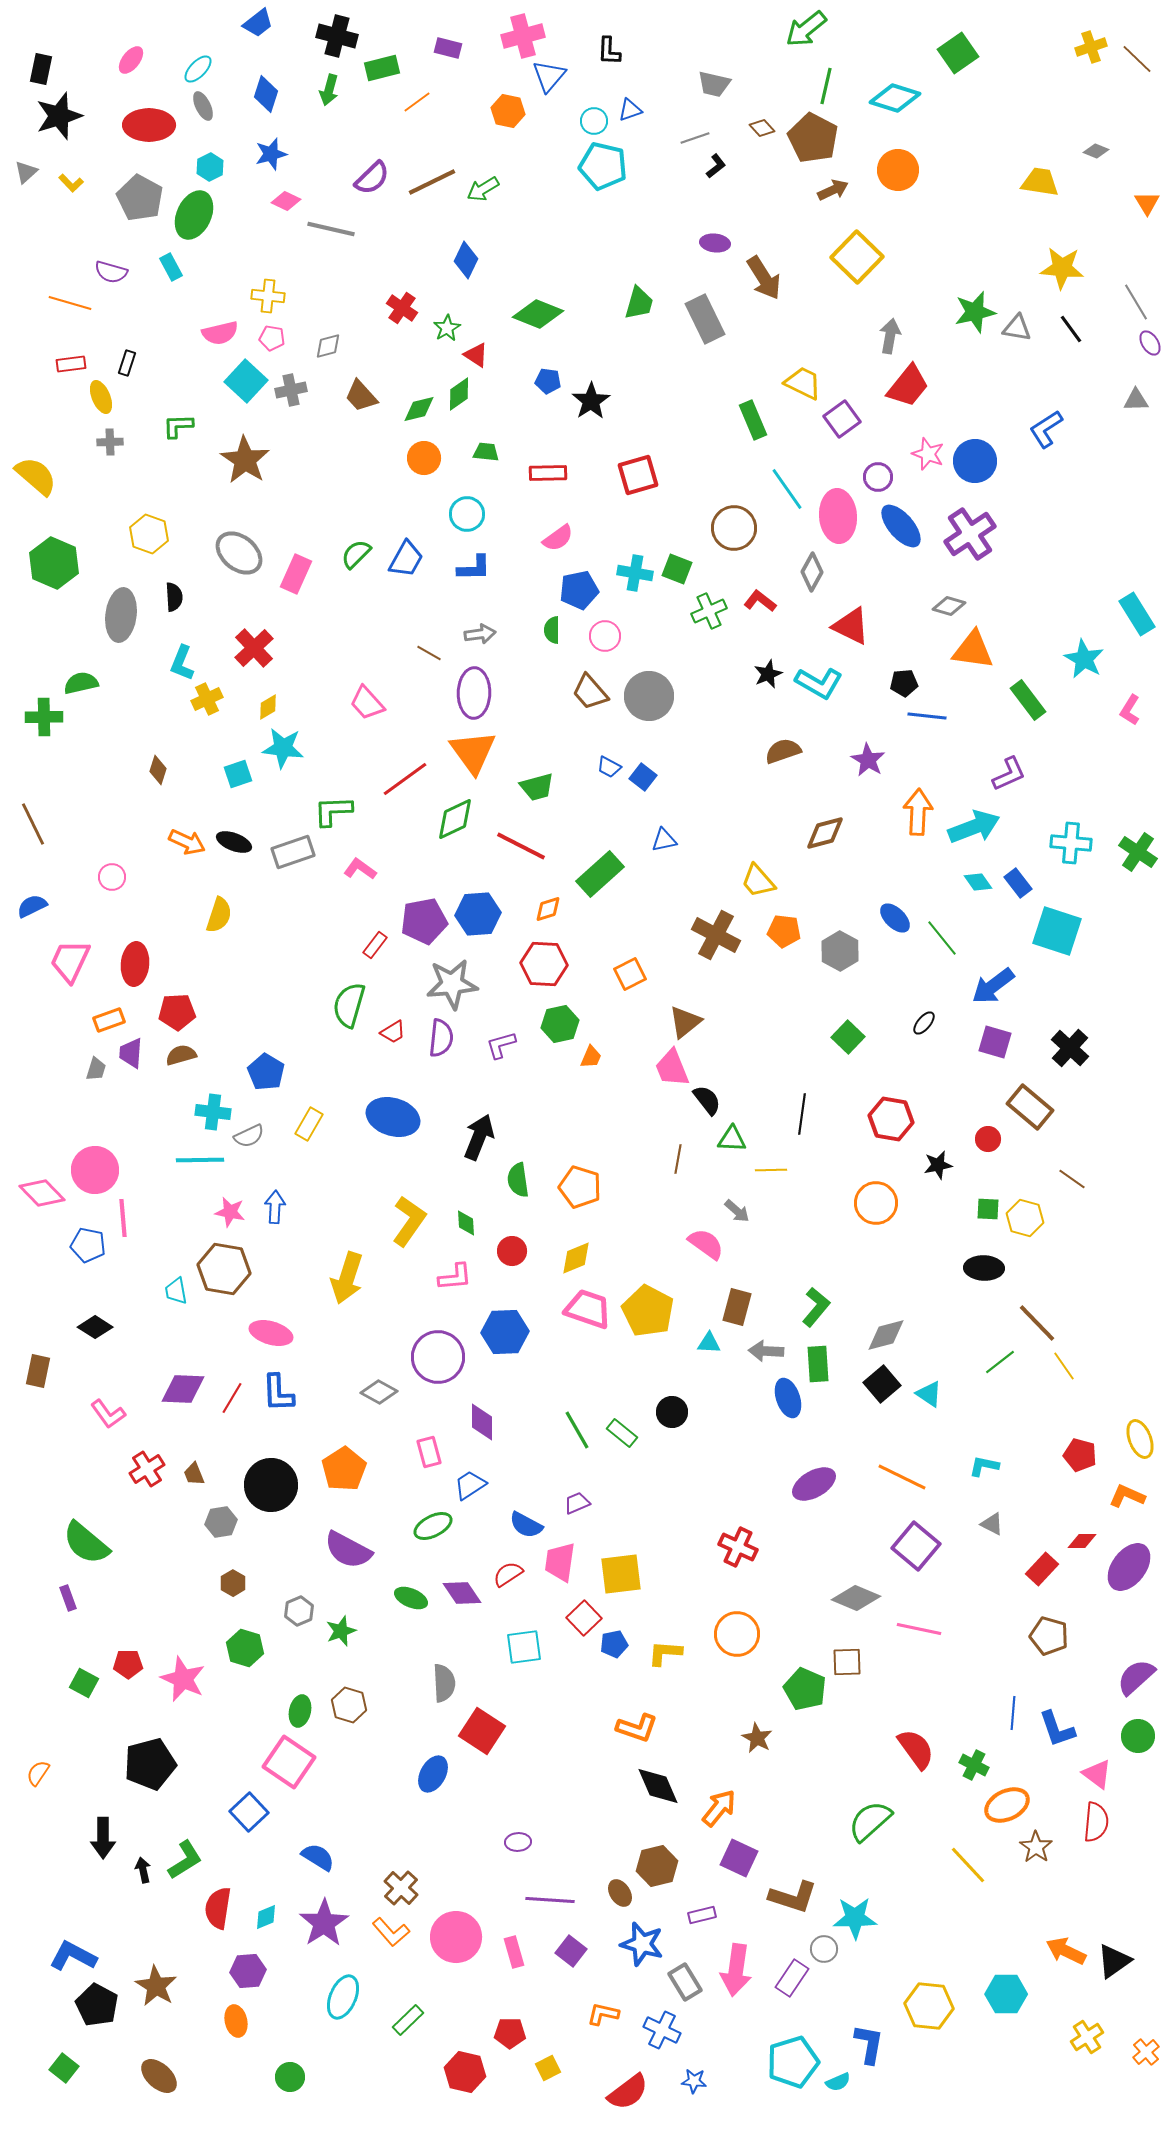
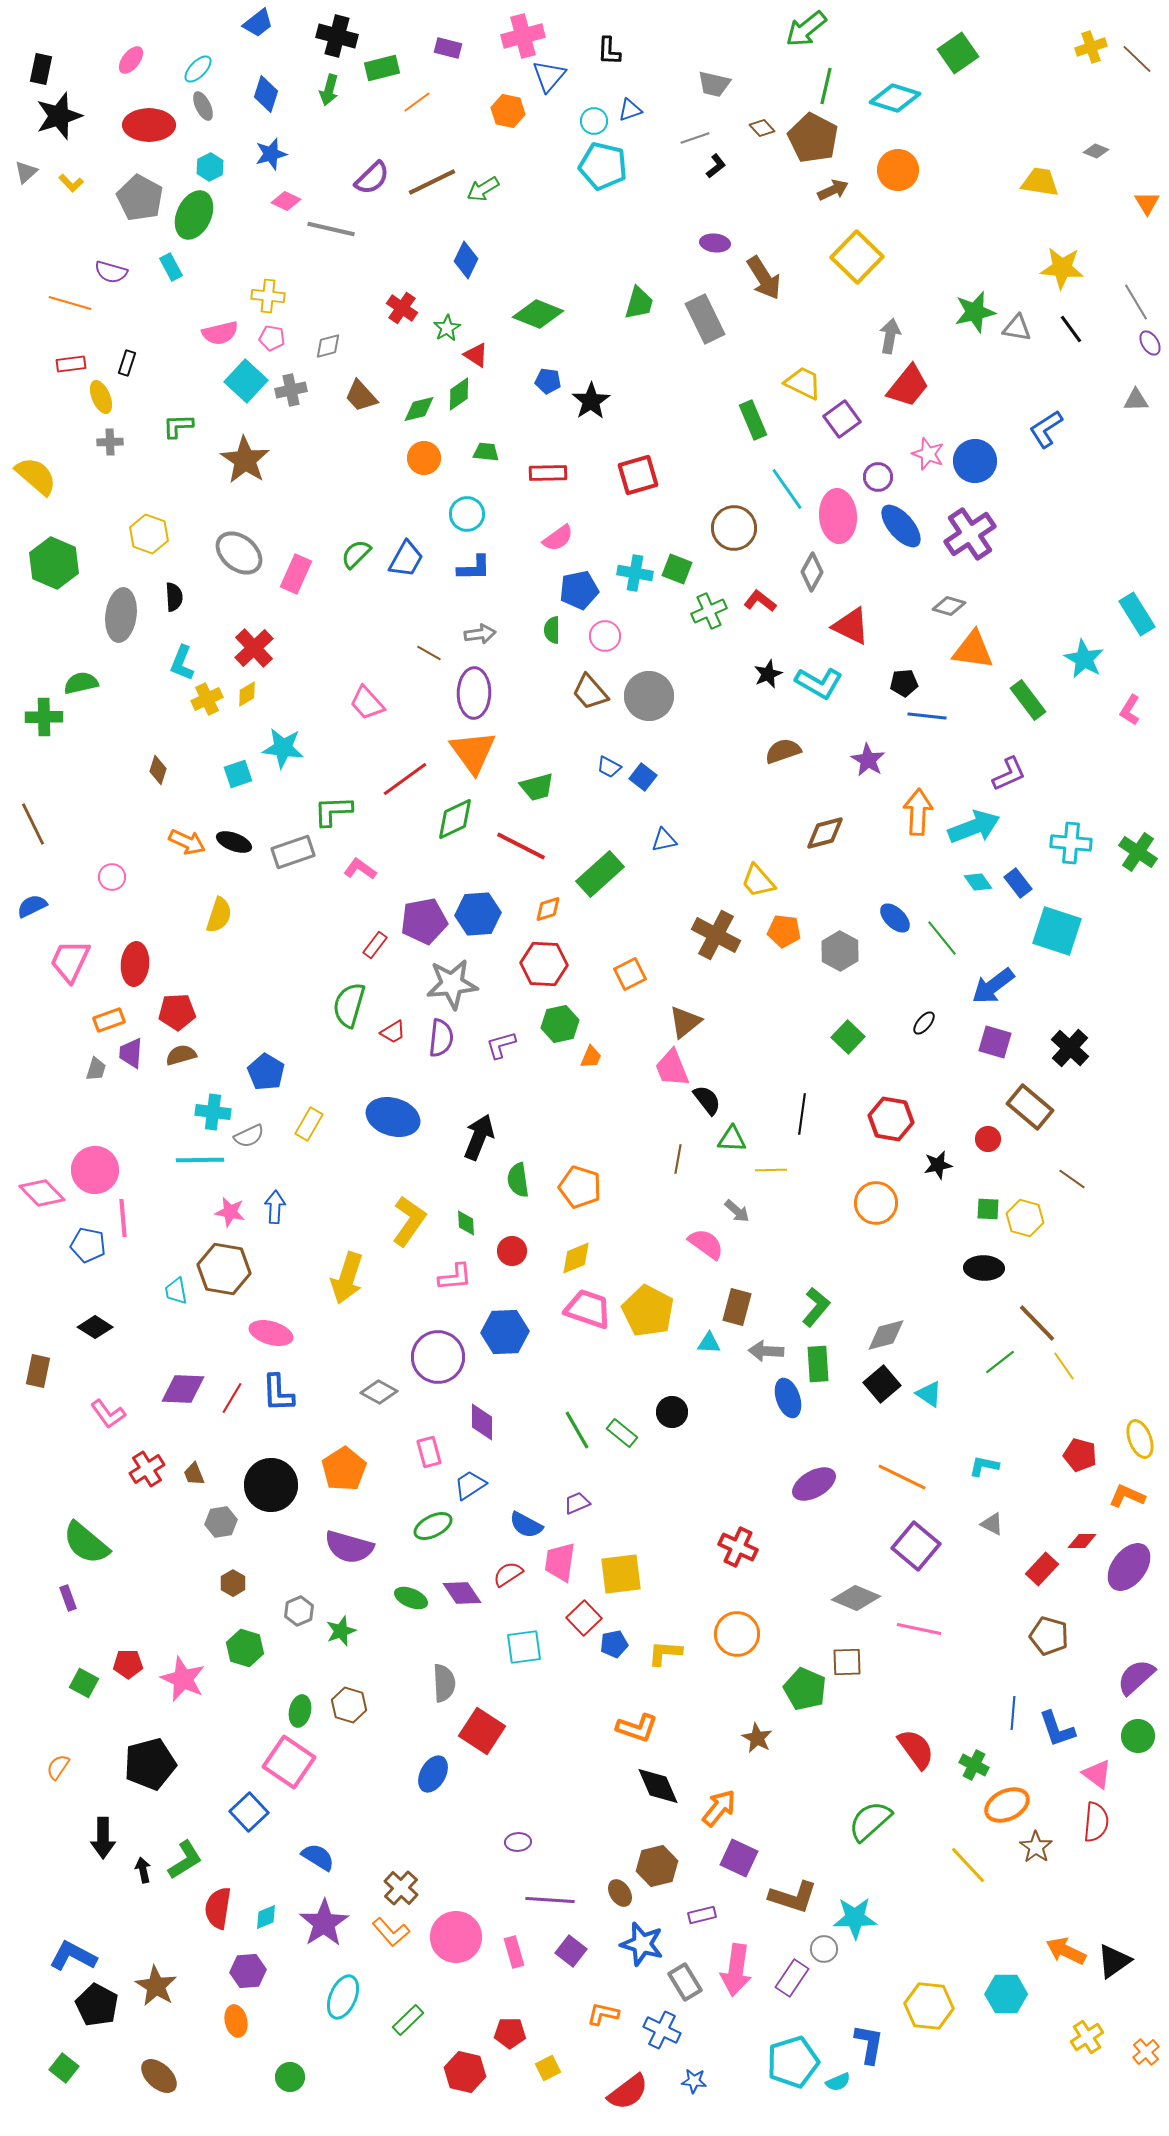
yellow diamond at (268, 707): moved 21 px left, 13 px up
purple semicircle at (348, 1550): moved 1 px right, 3 px up; rotated 12 degrees counterclockwise
orange semicircle at (38, 1773): moved 20 px right, 6 px up
